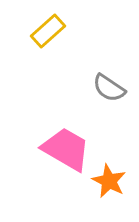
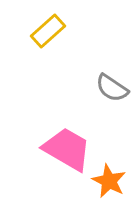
gray semicircle: moved 3 px right
pink trapezoid: moved 1 px right
